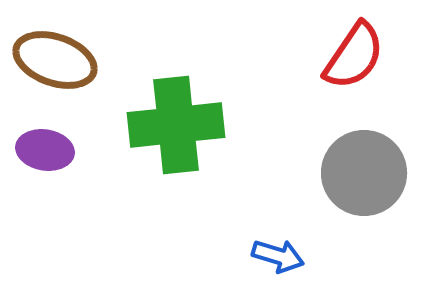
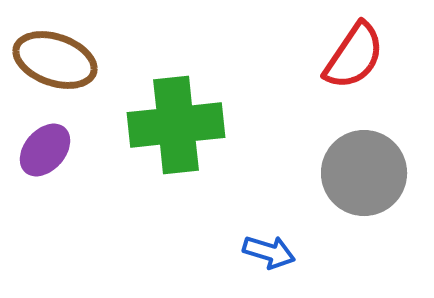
purple ellipse: rotated 58 degrees counterclockwise
blue arrow: moved 9 px left, 4 px up
